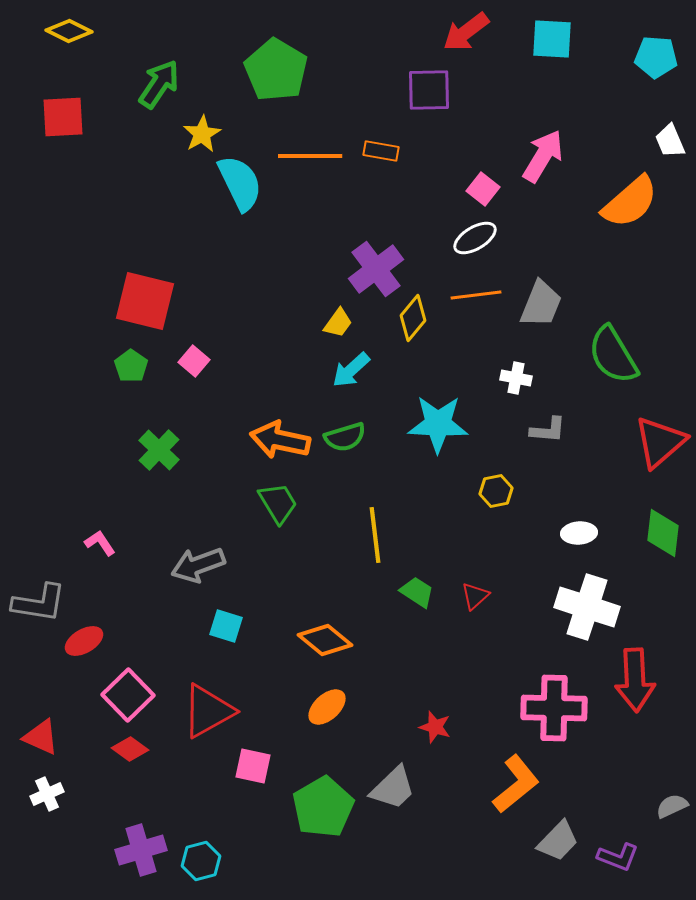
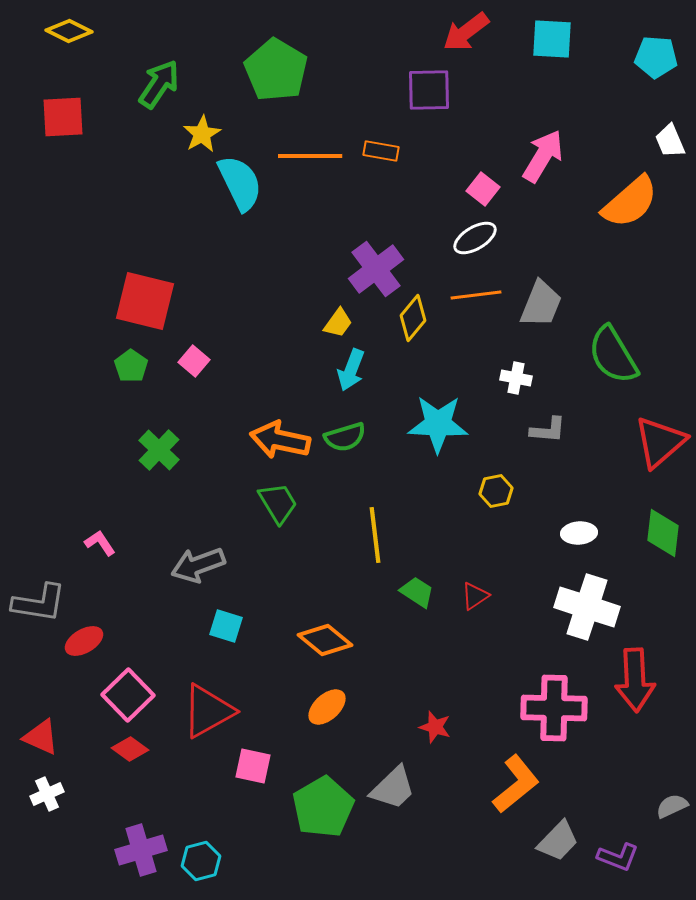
cyan arrow at (351, 370): rotated 27 degrees counterclockwise
red triangle at (475, 596): rotated 8 degrees clockwise
